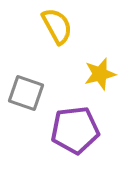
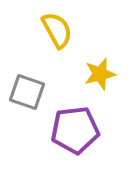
yellow semicircle: moved 4 px down
gray square: moved 1 px right, 1 px up
